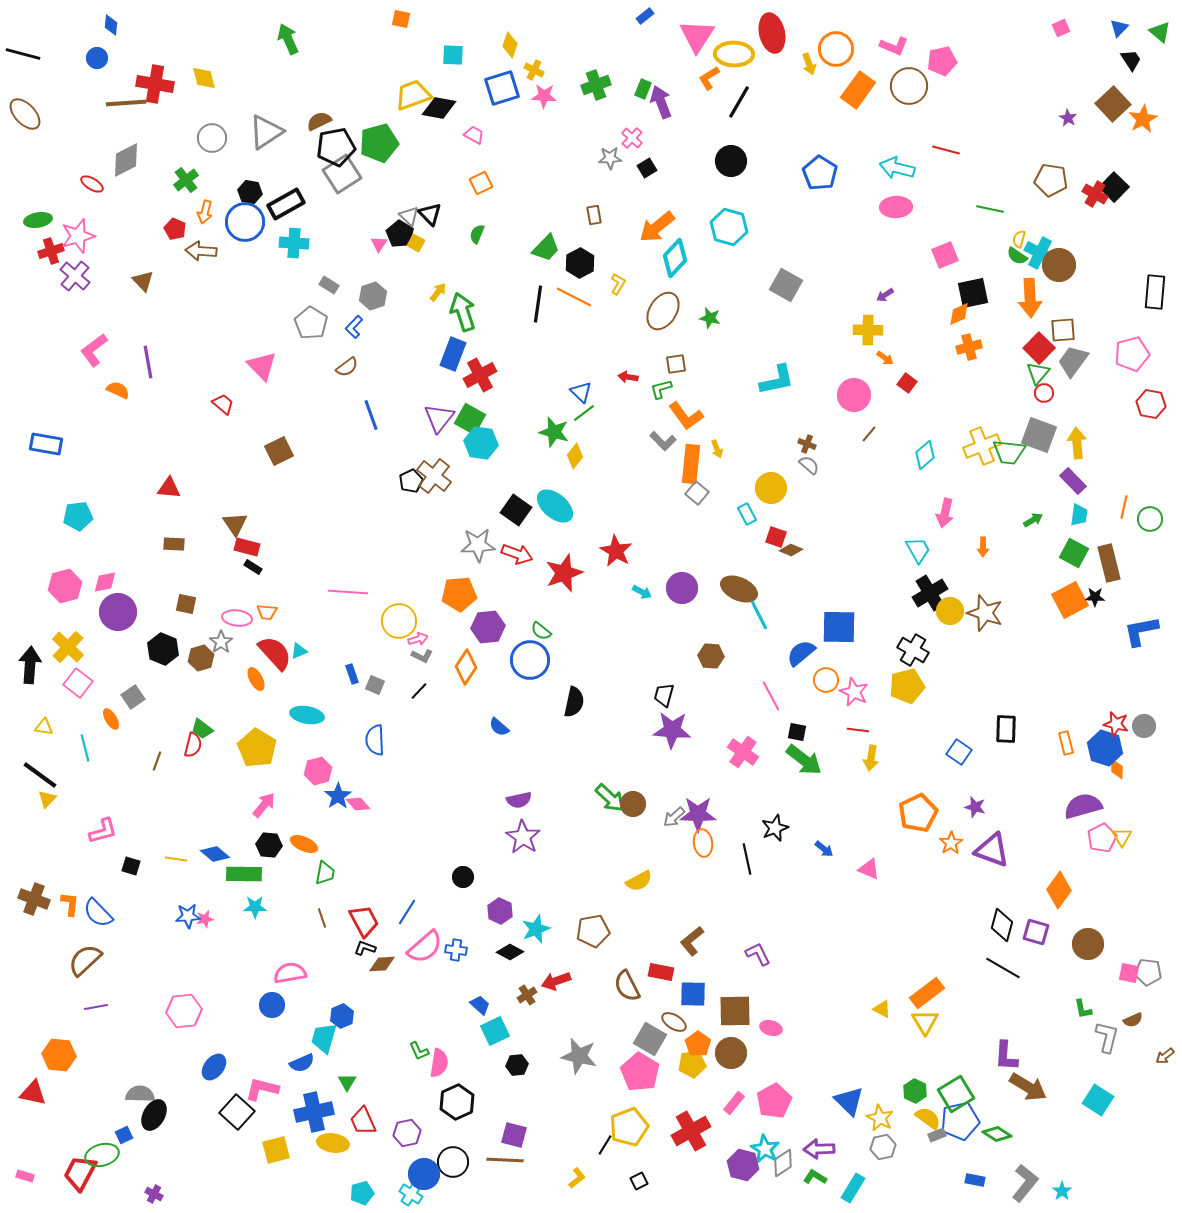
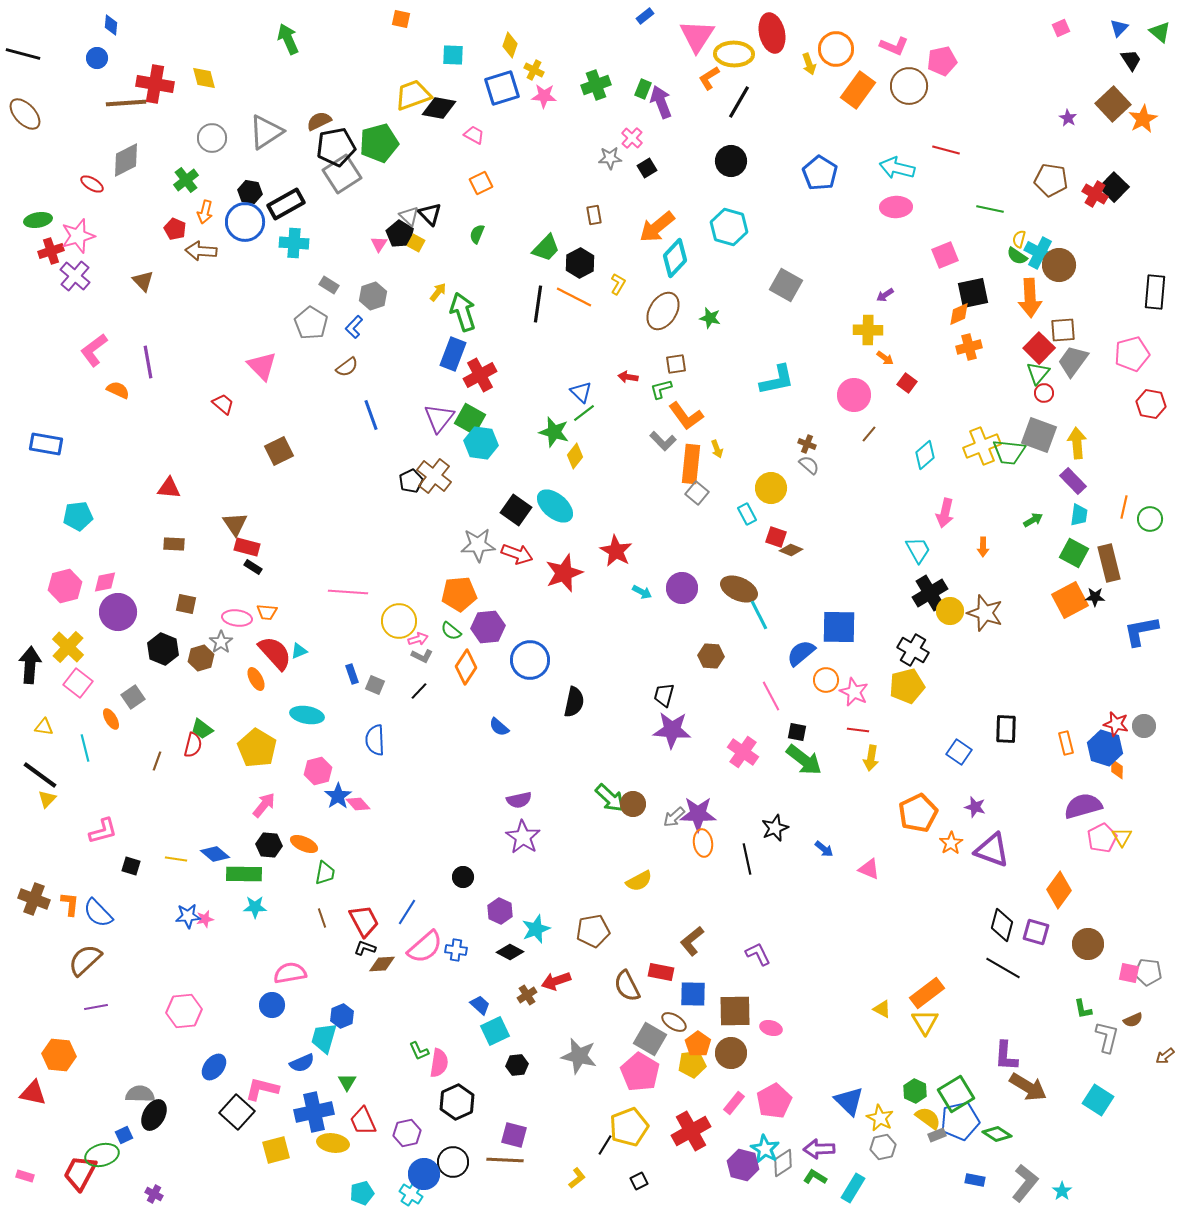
green semicircle at (541, 631): moved 90 px left
